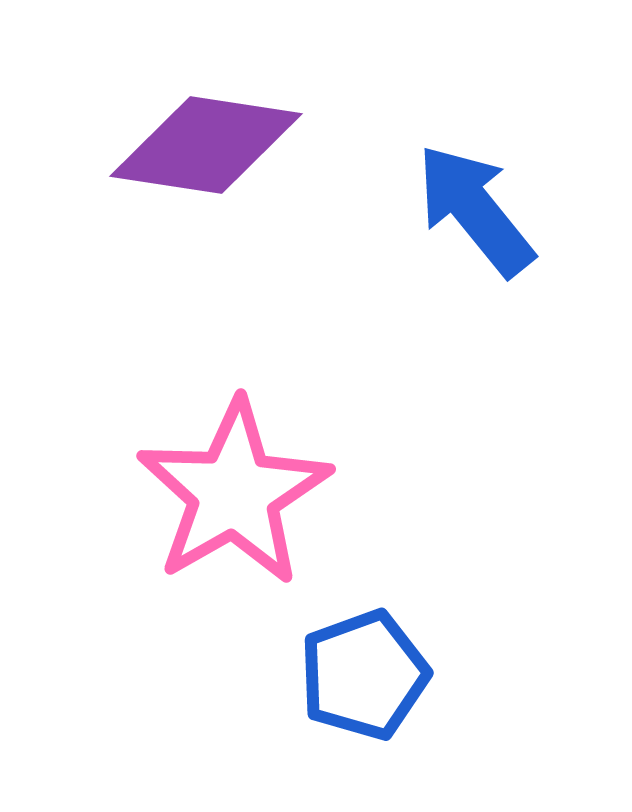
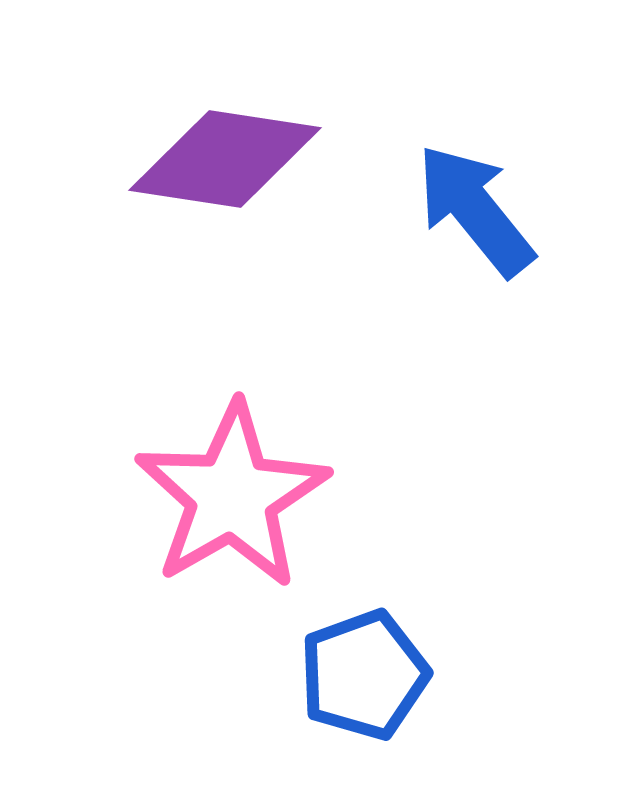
purple diamond: moved 19 px right, 14 px down
pink star: moved 2 px left, 3 px down
